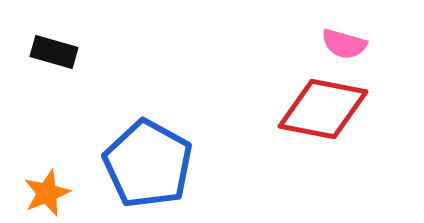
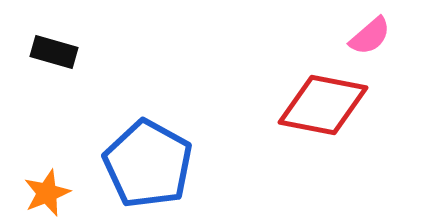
pink semicircle: moved 26 px right, 8 px up; rotated 57 degrees counterclockwise
red diamond: moved 4 px up
